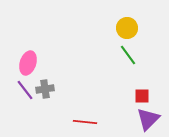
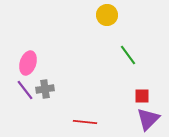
yellow circle: moved 20 px left, 13 px up
